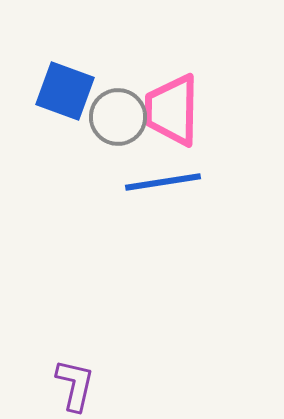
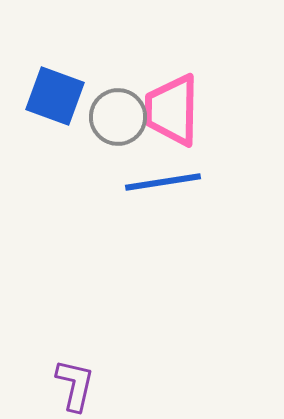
blue square: moved 10 px left, 5 px down
